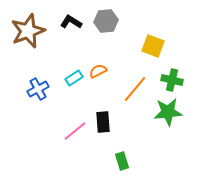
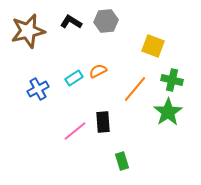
brown star: rotated 8 degrees clockwise
green star: rotated 28 degrees counterclockwise
